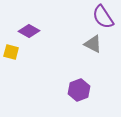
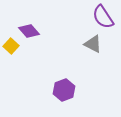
purple diamond: rotated 20 degrees clockwise
yellow square: moved 6 px up; rotated 28 degrees clockwise
purple hexagon: moved 15 px left
